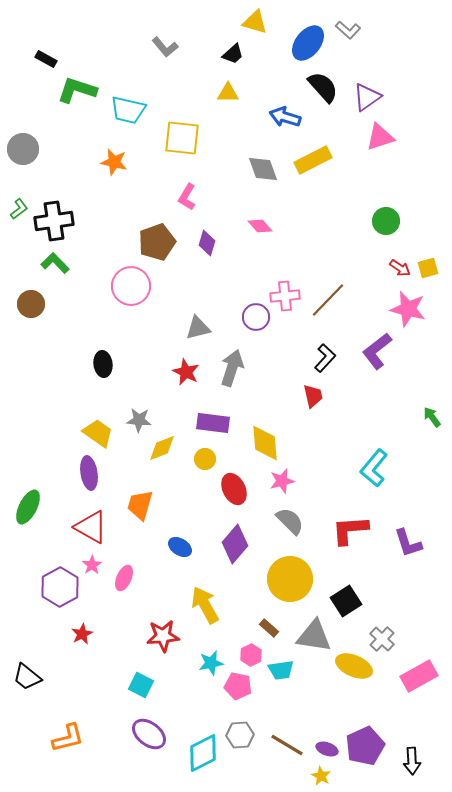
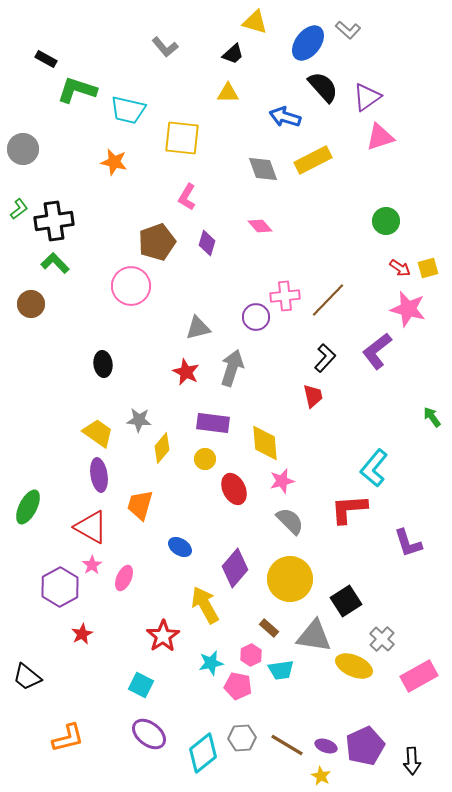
yellow diamond at (162, 448): rotated 28 degrees counterclockwise
purple ellipse at (89, 473): moved 10 px right, 2 px down
red L-shape at (350, 530): moved 1 px left, 21 px up
purple diamond at (235, 544): moved 24 px down
red star at (163, 636): rotated 28 degrees counterclockwise
gray hexagon at (240, 735): moved 2 px right, 3 px down
purple ellipse at (327, 749): moved 1 px left, 3 px up
cyan diamond at (203, 753): rotated 12 degrees counterclockwise
